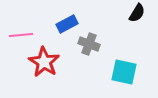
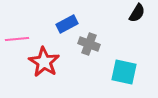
pink line: moved 4 px left, 4 px down
